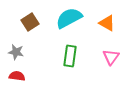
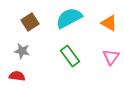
orange triangle: moved 2 px right
gray star: moved 6 px right, 1 px up
green rectangle: rotated 45 degrees counterclockwise
